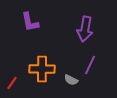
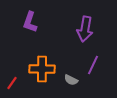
purple L-shape: rotated 30 degrees clockwise
purple line: moved 3 px right
